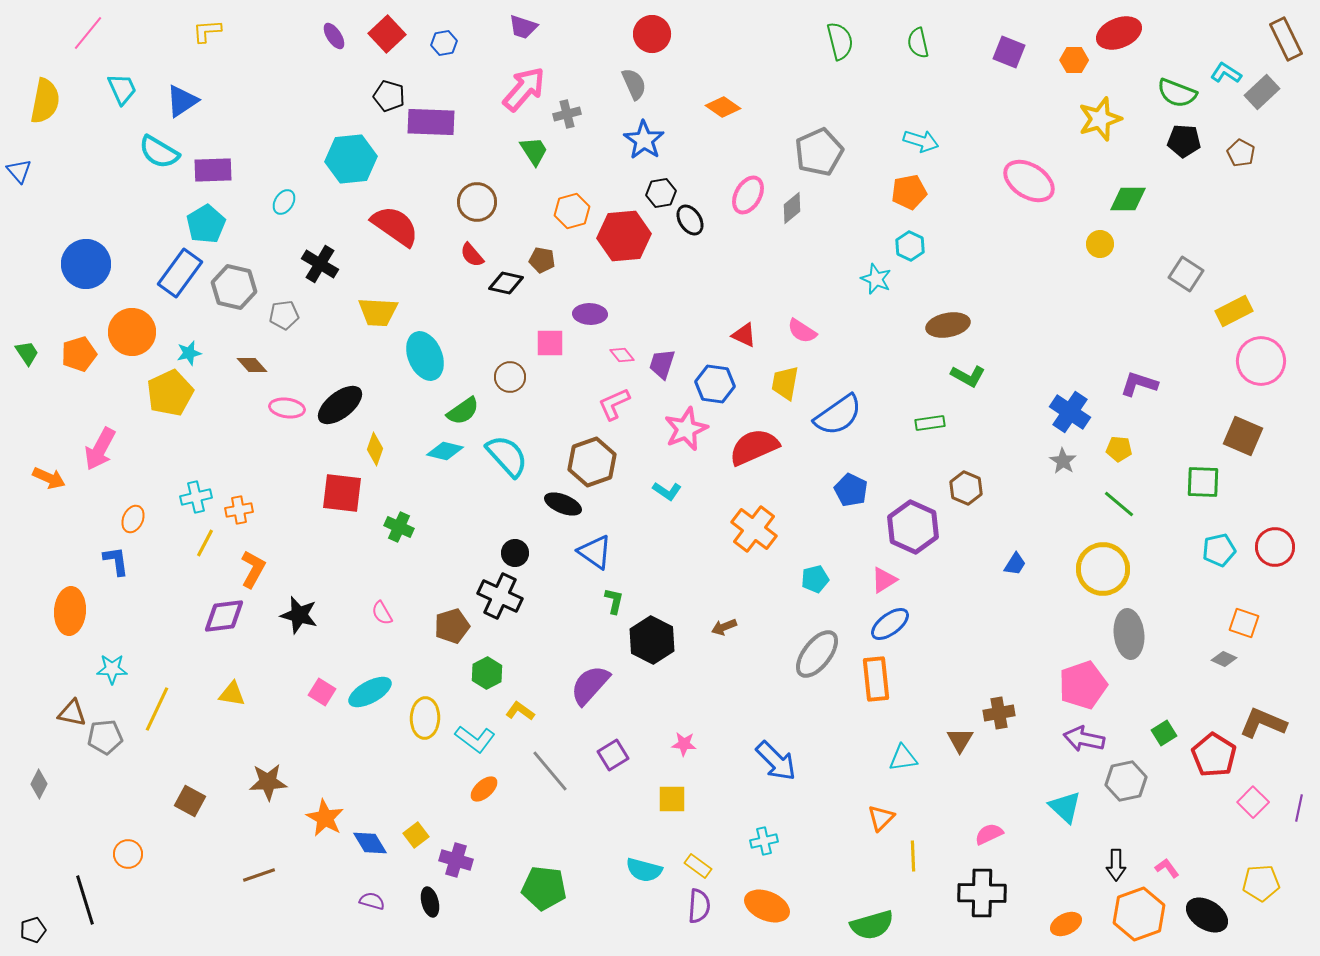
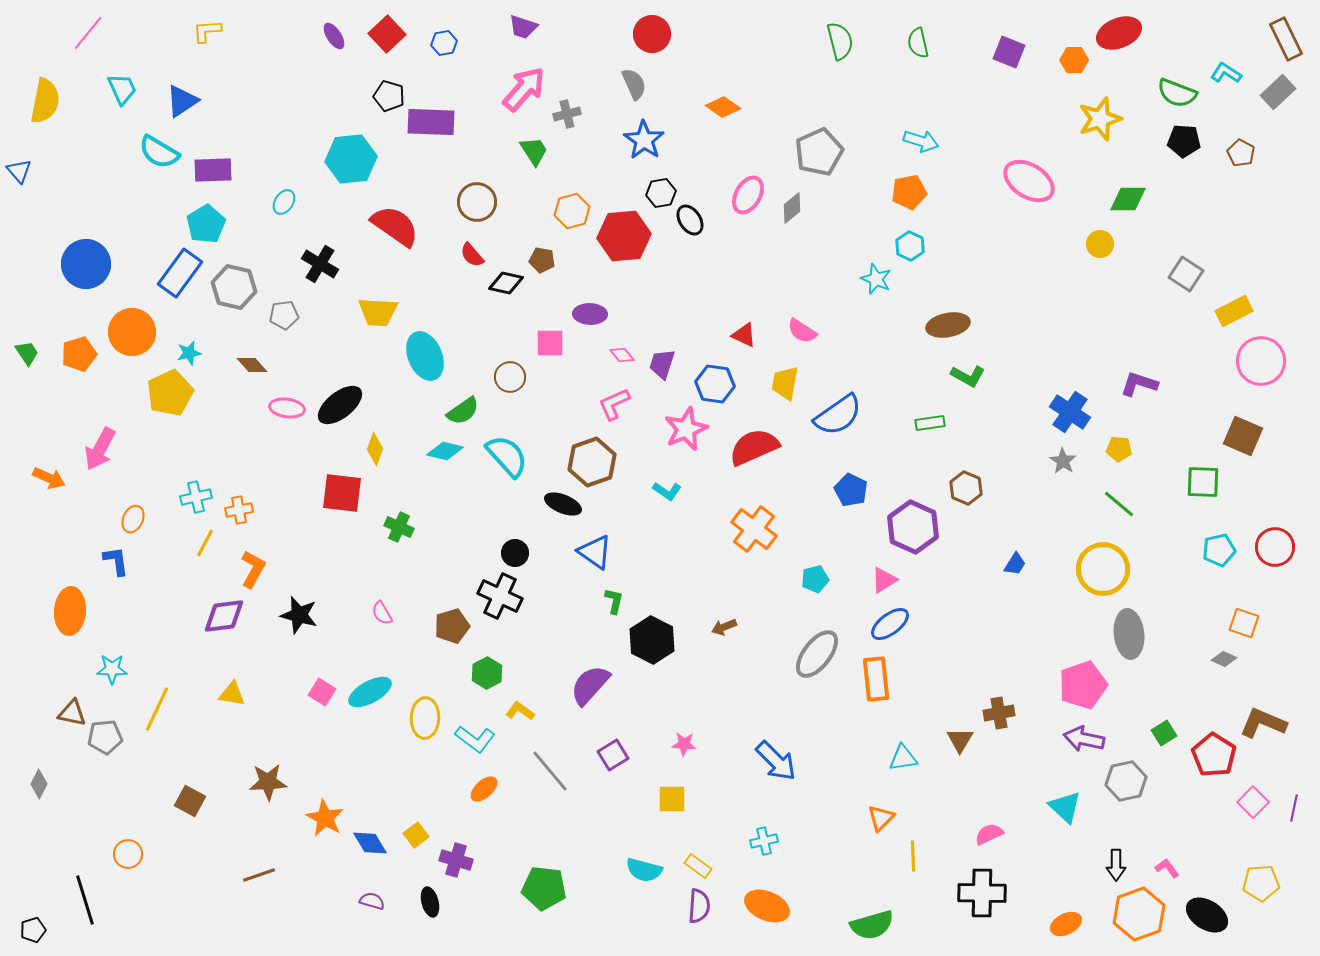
gray rectangle at (1262, 92): moved 16 px right
purple line at (1299, 808): moved 5 px left
